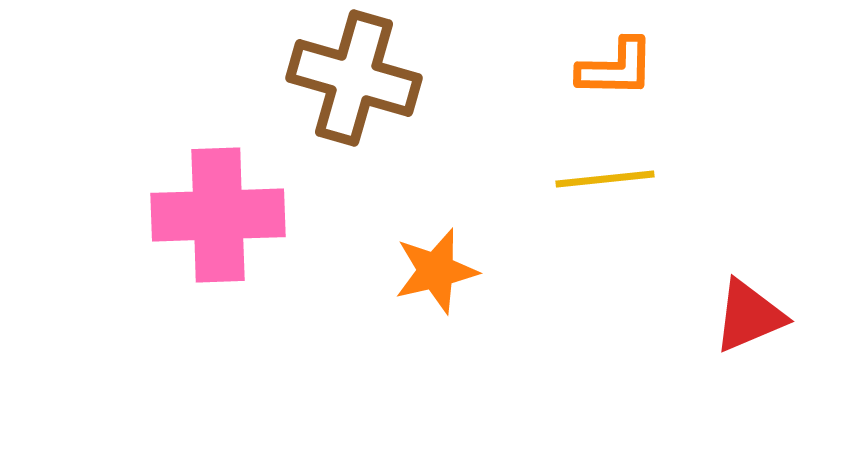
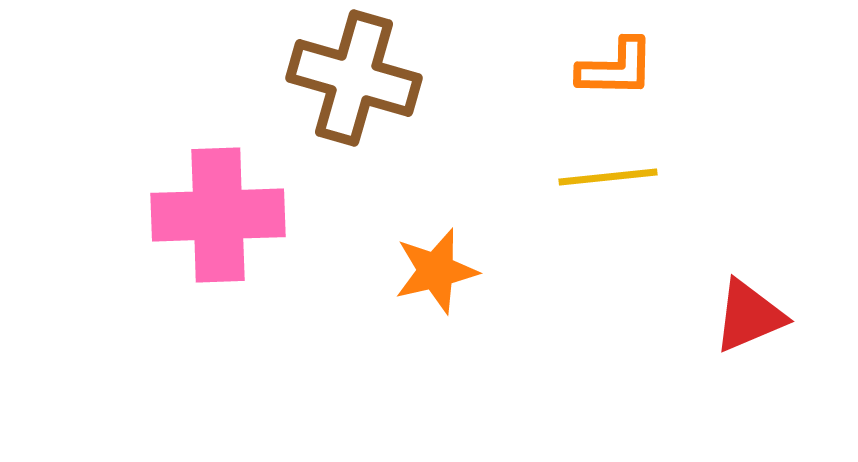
yellow line: moved 3 px right, 2 px up
